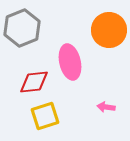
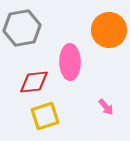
gray hexagon: rotated 12 degrees clockwise
pink ellipse: rotated 12 degrees clockwise
pink arrow: rotated 138 degrees counterclockwise
